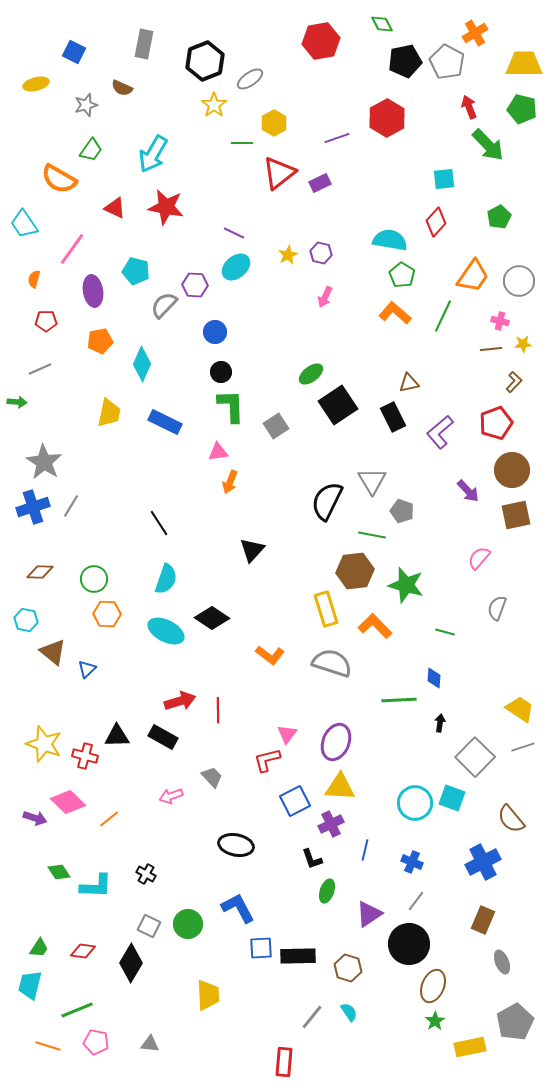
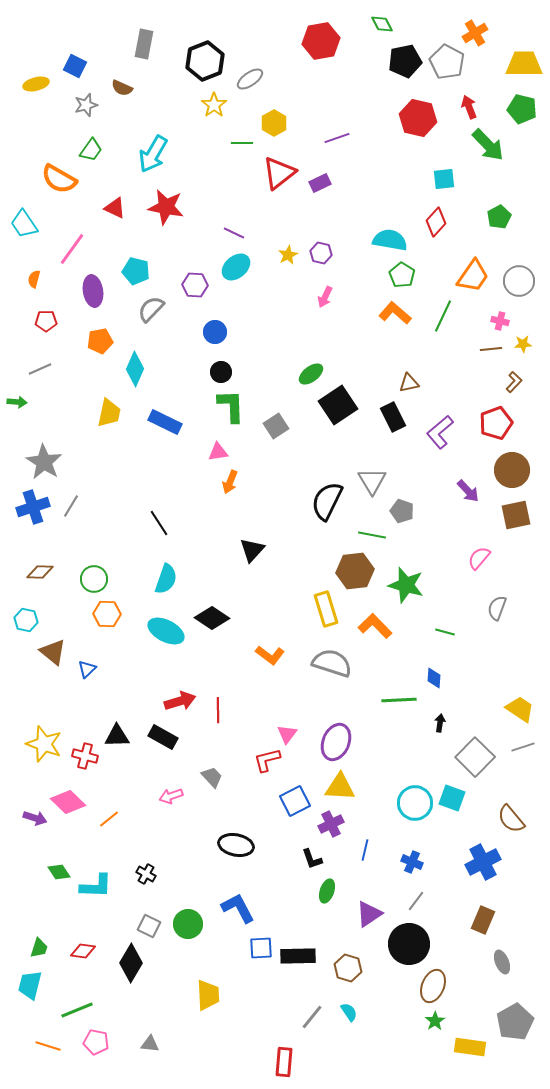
blue square at (74, 52): moved 1 px right, 14 px down
red hexagon at (387, 118): moved 31 px right; rotated 18 degrees counterclockwise
gray semicircle at (164, 305): moved 13 px left, 4 px down
cyan diamond at (142, 364): moved 7 px left, 5 px down
green trapezoid at (39, 948): rotated 15 degrees counterclockwise
yellow rectangle at (470, 1047): rotated 20 degrees clockwise
